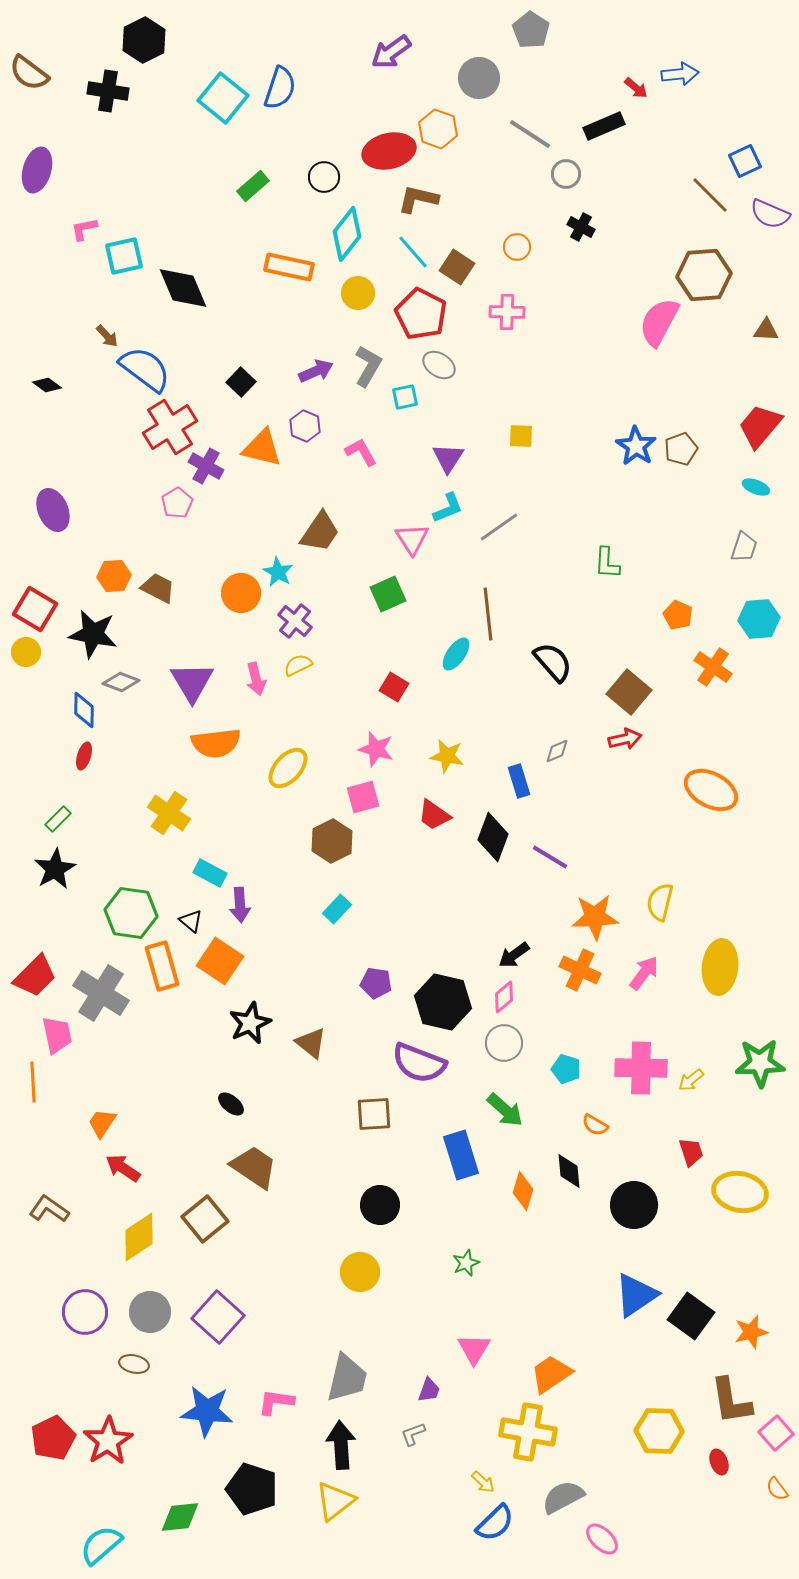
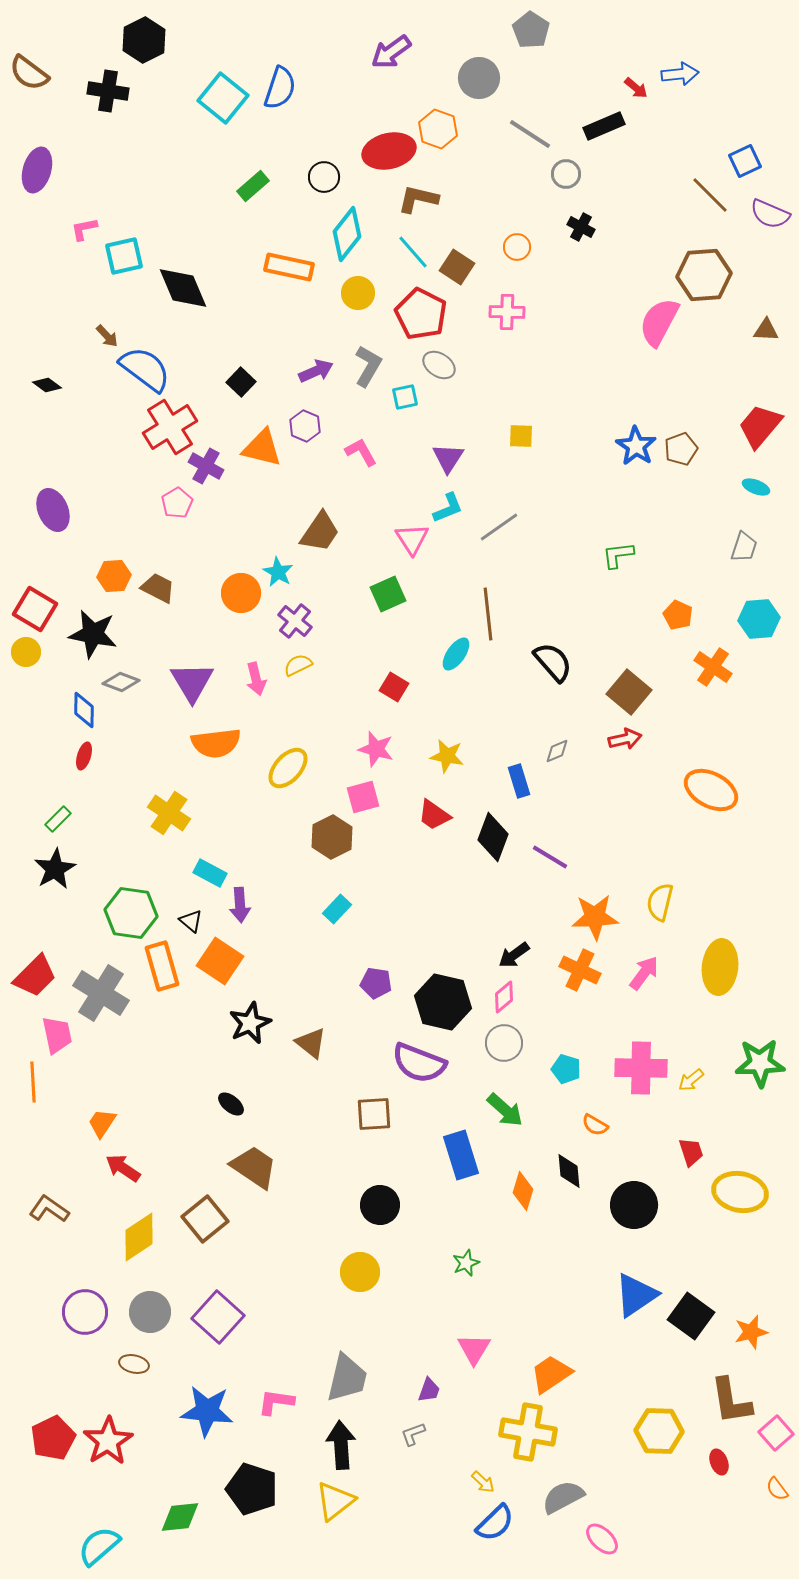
green L-shape at (607, 563): moved 11 px right, 8 px up; rotated 80 degrees clockwise
brown hexagon at (332, 841): moved 4 px up
cyan semicircle at (101, 1545): moved 2 px left, 1 px down
